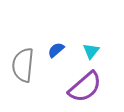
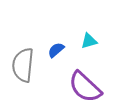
cyan triangle: moved 2 px left, 10 px up; rotated 36 degrees clockwise
purple semicircle: rotated 84 degrees clockwise
